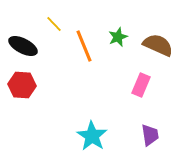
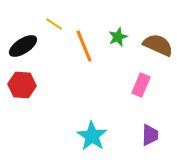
yellow line: rotated 12 degrees counterclockwise
black ellipse: rotated 60 degrees counterclockwise
purple trapezoid: rotated 10 degrees clockwise
